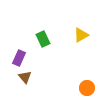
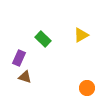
green rectangle: rotated 21 degrees counterclockwise
brown triangle: rotated 32 degrees counterclockwise
